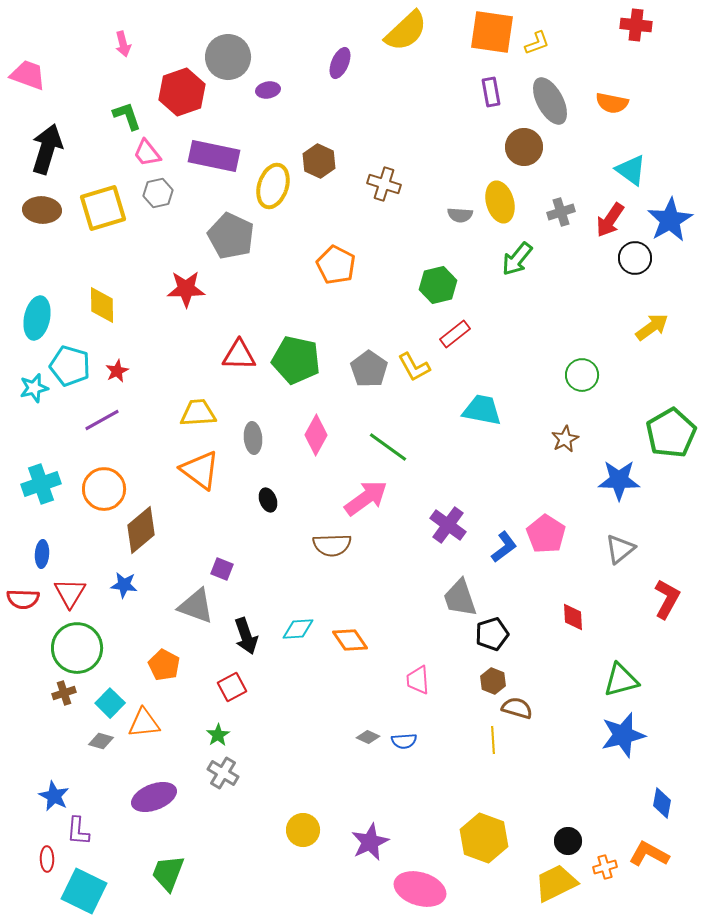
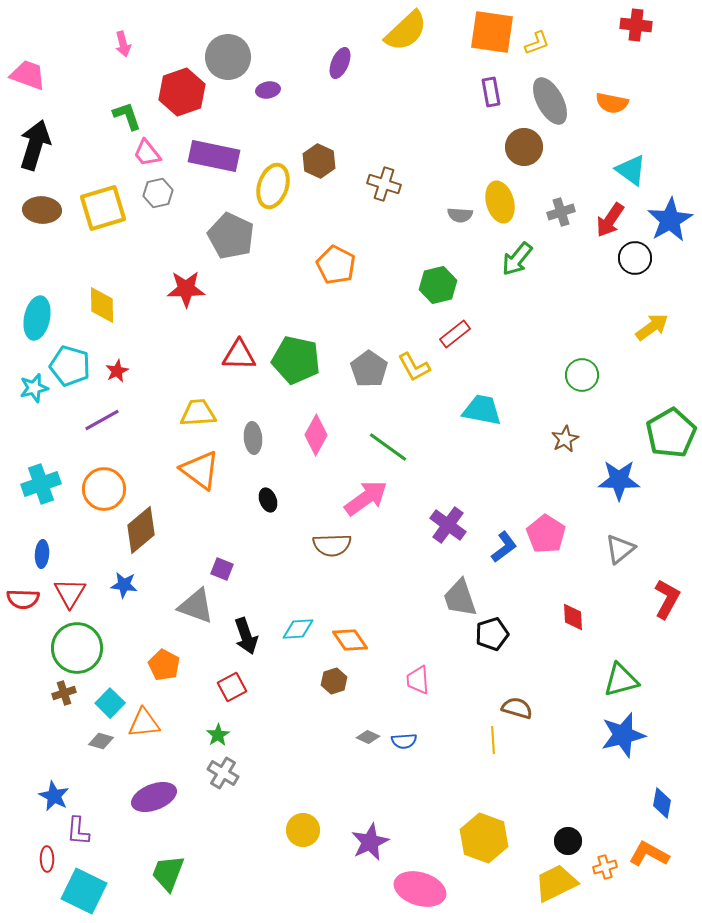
black arrow at (47, 149): moved 12 px left, 4 px up
brown hexagon at (493, 681): moved 159 px left; rotated 20 degrees clockwise
